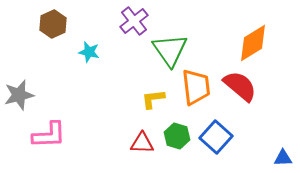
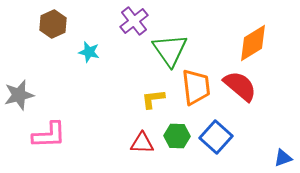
green hexagon: rotated 15 degrees counterclockwise
blue triangle: rotated 18 degrees counterclockwise
